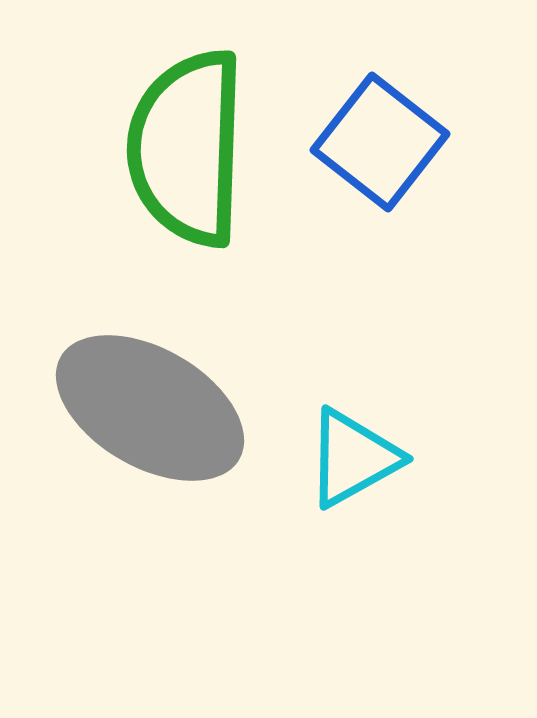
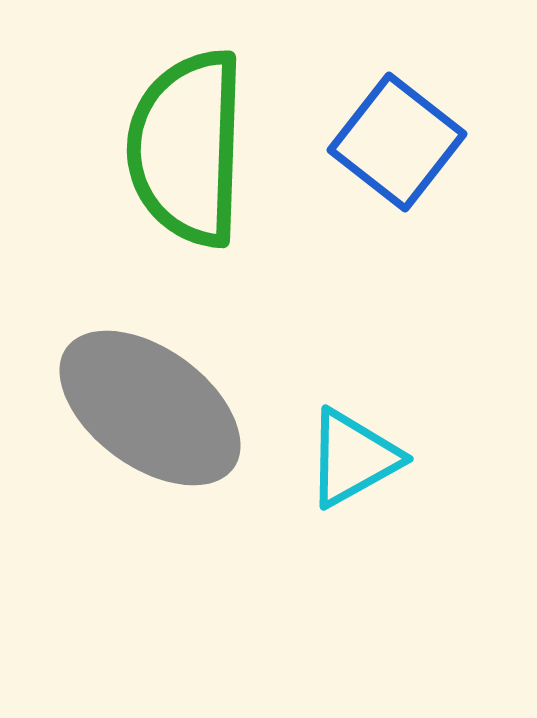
blue square: moved 17 px right
gray ellipse: rotated 6 degrees clockwise
